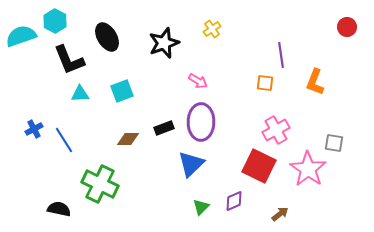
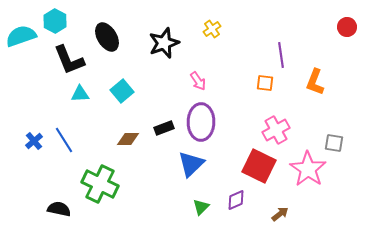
pink arrow: rotated 24 degrees clockwise
cyan square: rotated 20 degrees counterclockwise
blue cross: moved 12 px down; rotated 12 degrees counterclockwise
purple diamond: moved 2 px right, 1 px up
